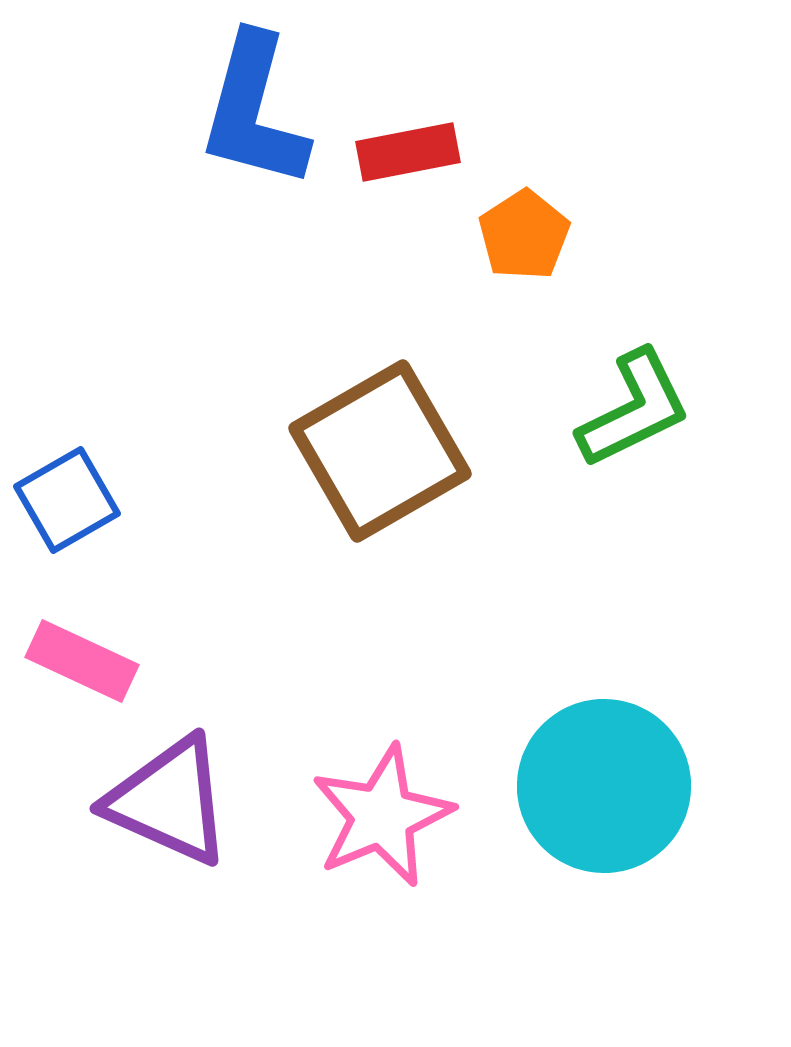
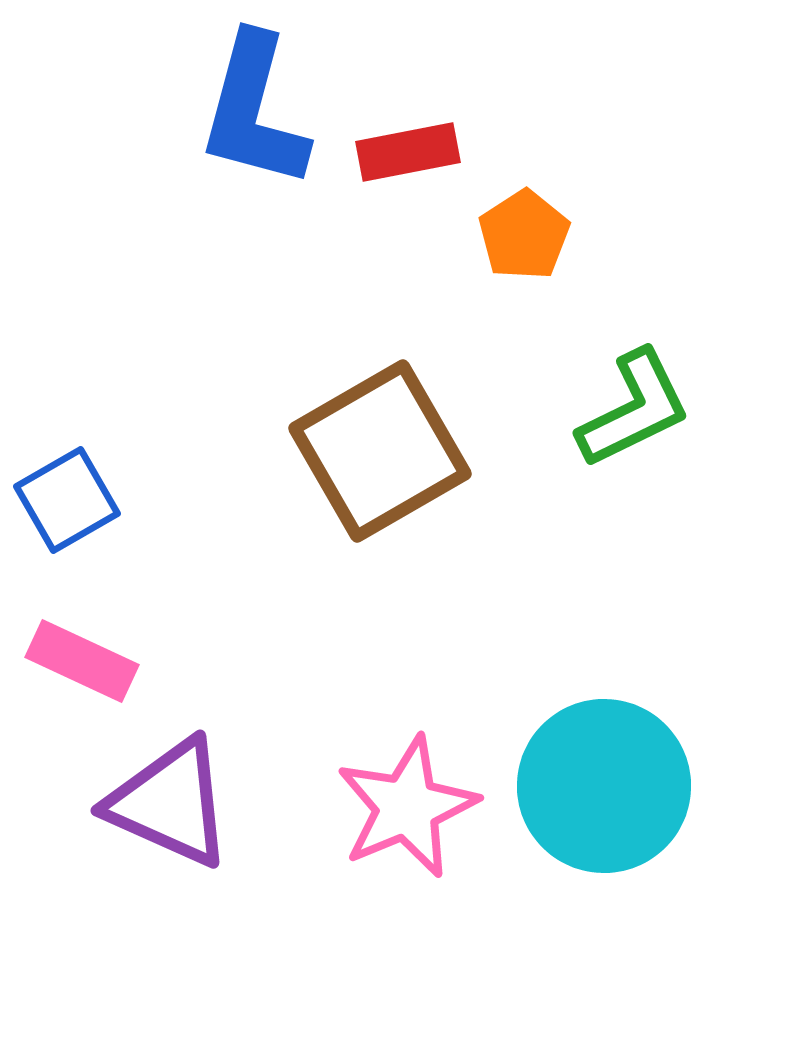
purple triangle: moved 1 px right, 2 px down
pink star: moved 25 px right, 9 px up
